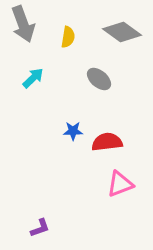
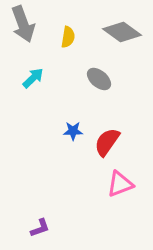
red semicircle: rotated 48 degrees counterclockwise
